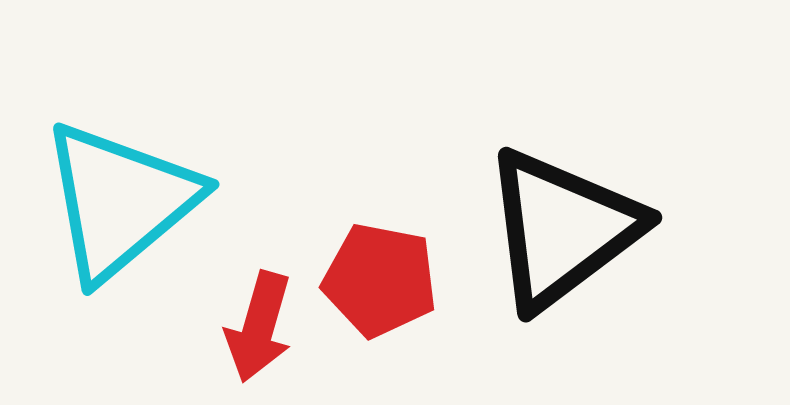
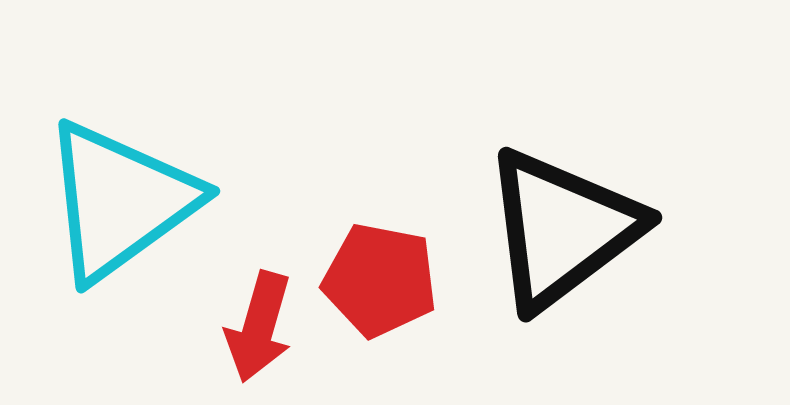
cyan triangle: rotated 4 degrees clockwise
